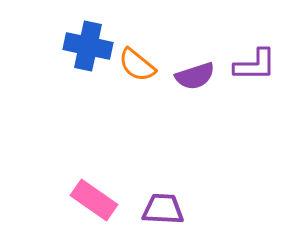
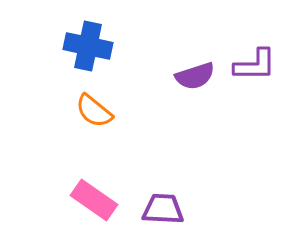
orange semicircle: moved 43 px left, 46 px down
